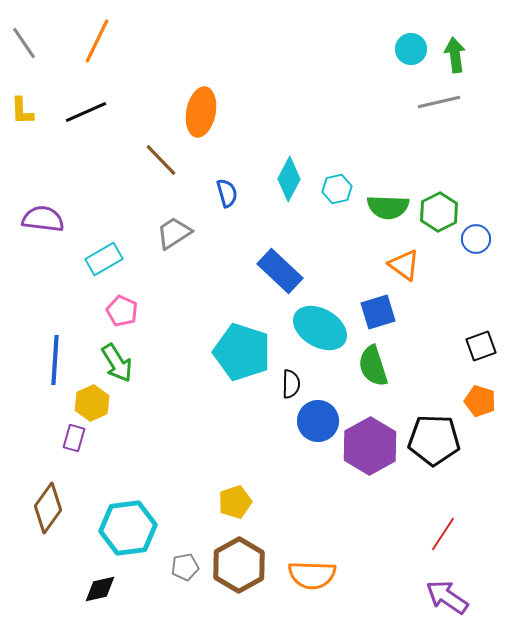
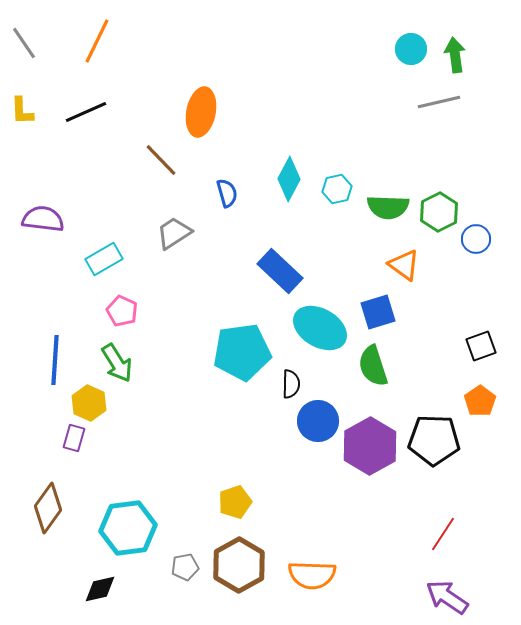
cyan pentagon at (242, 352): rotated 26 degrees counterclockwise
orange pentagon at (480, 401): rotated 20 degrees clockwise
yellow hexagon at (92, 403): moved 3 px left; rotated 12 degrees counterclockwise
